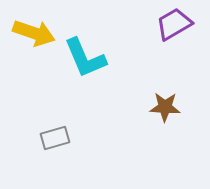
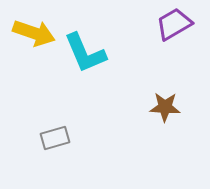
cyan L-shape: moved 5 px up
